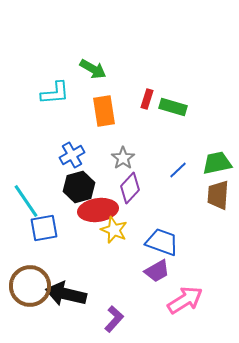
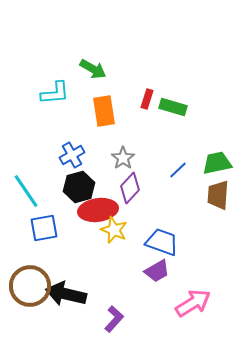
cyan line: moved 10 px up
pink arrow: moved 8 px right, 3 px down
